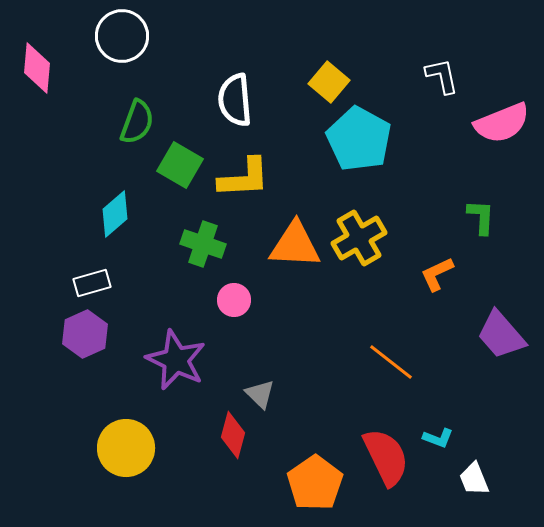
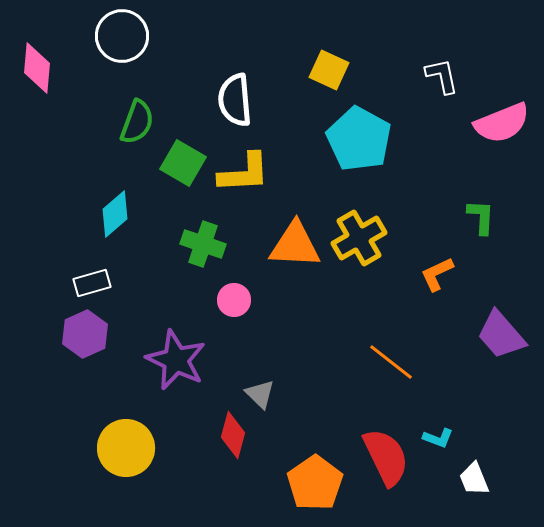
yellow square: moved 12 px up; rotated 15 degrees counterclockwise
green square: moved 3 px right, 2 px up
yellow L-shape: moved 5 px up
